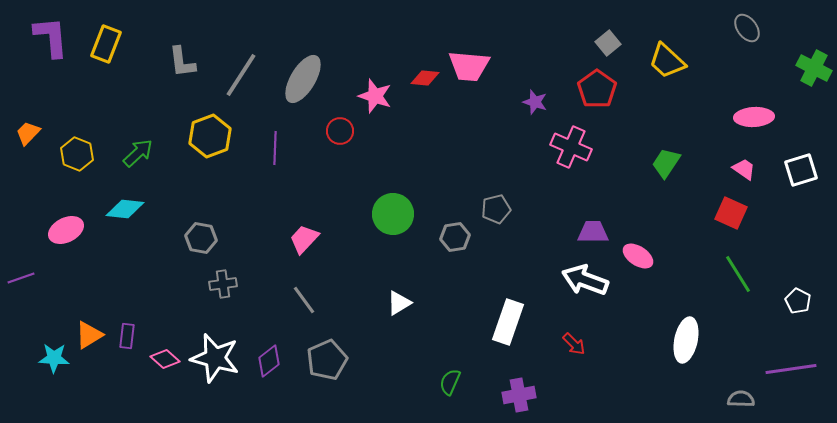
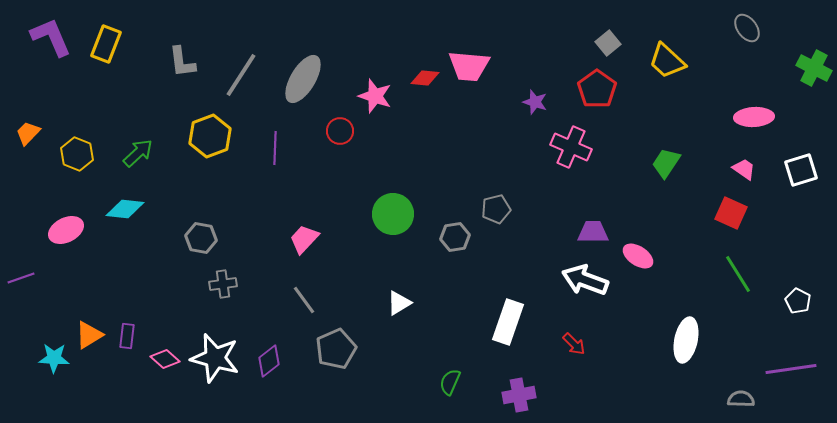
purple L-shape at (51, 37): rotated 18 degrees counterclockwise
gray pentagon at (327, 360): moved 9 px right, 11 px up
